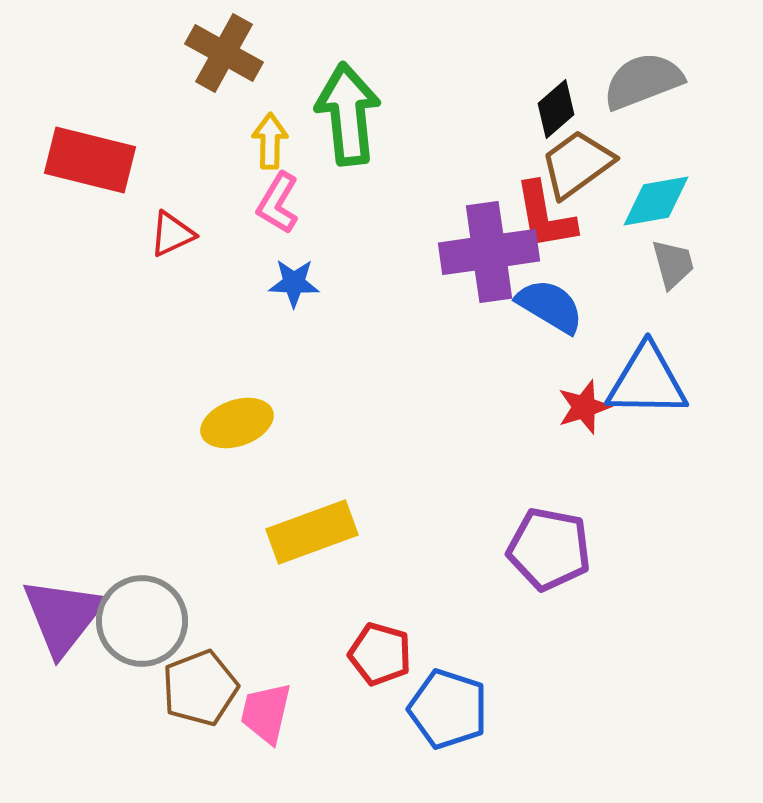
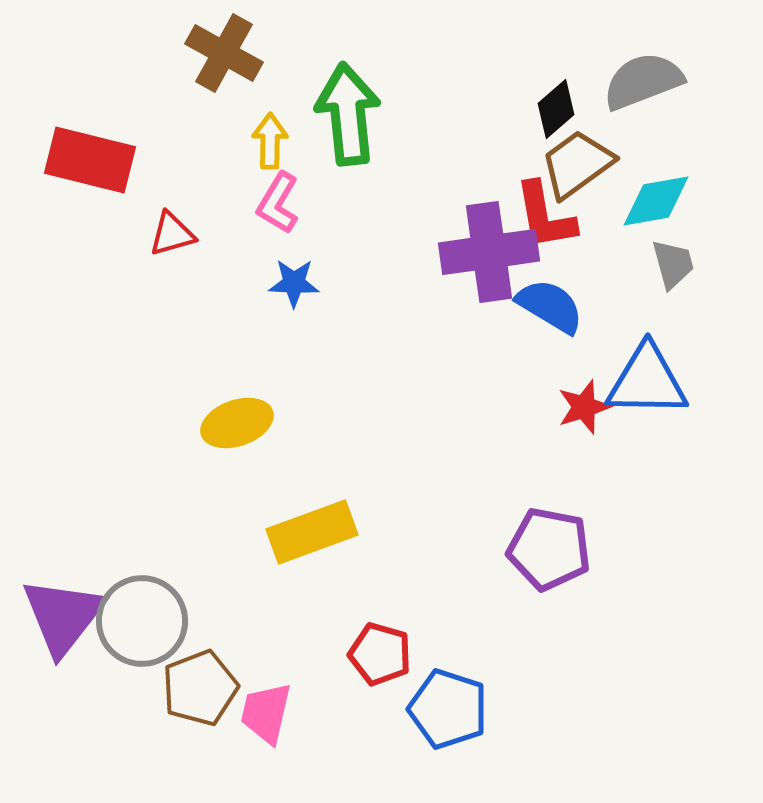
red triangle: rotated 9 degrees clockwise
